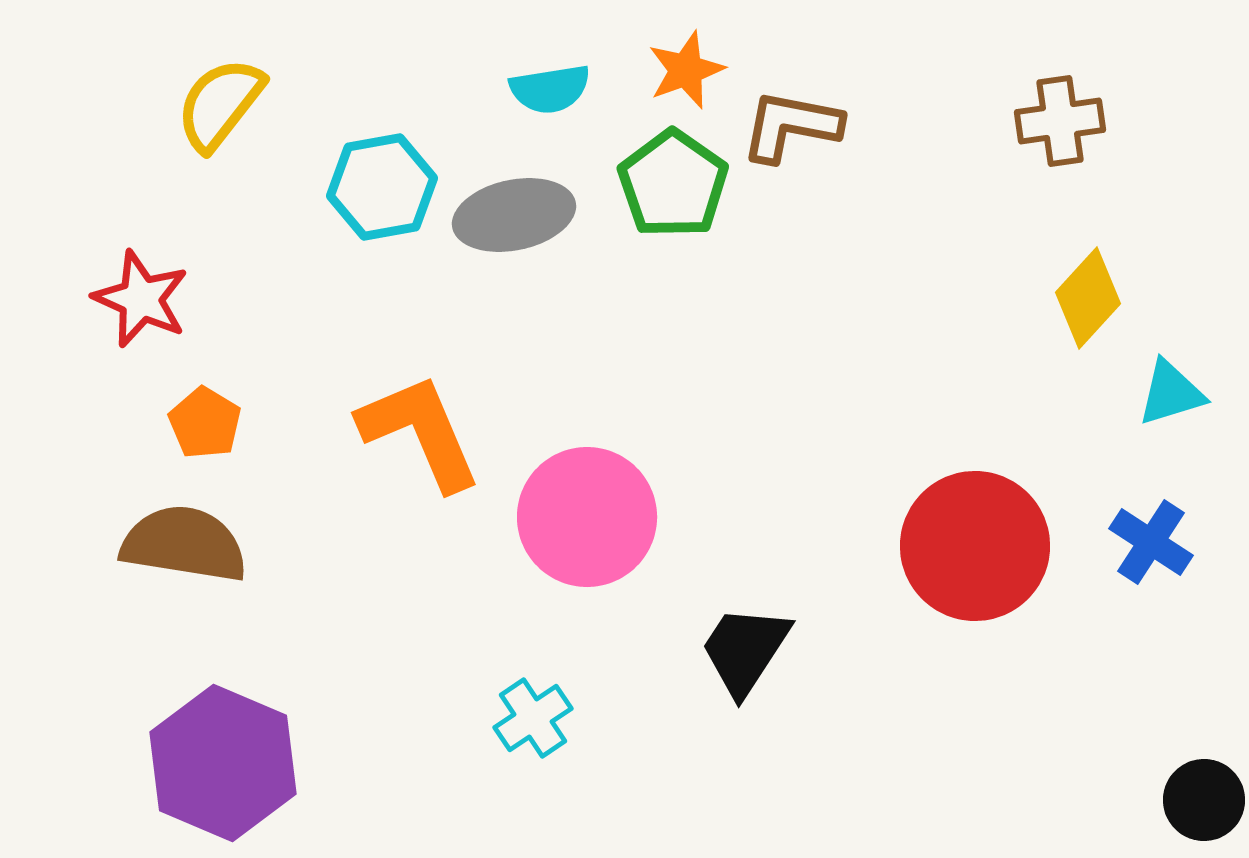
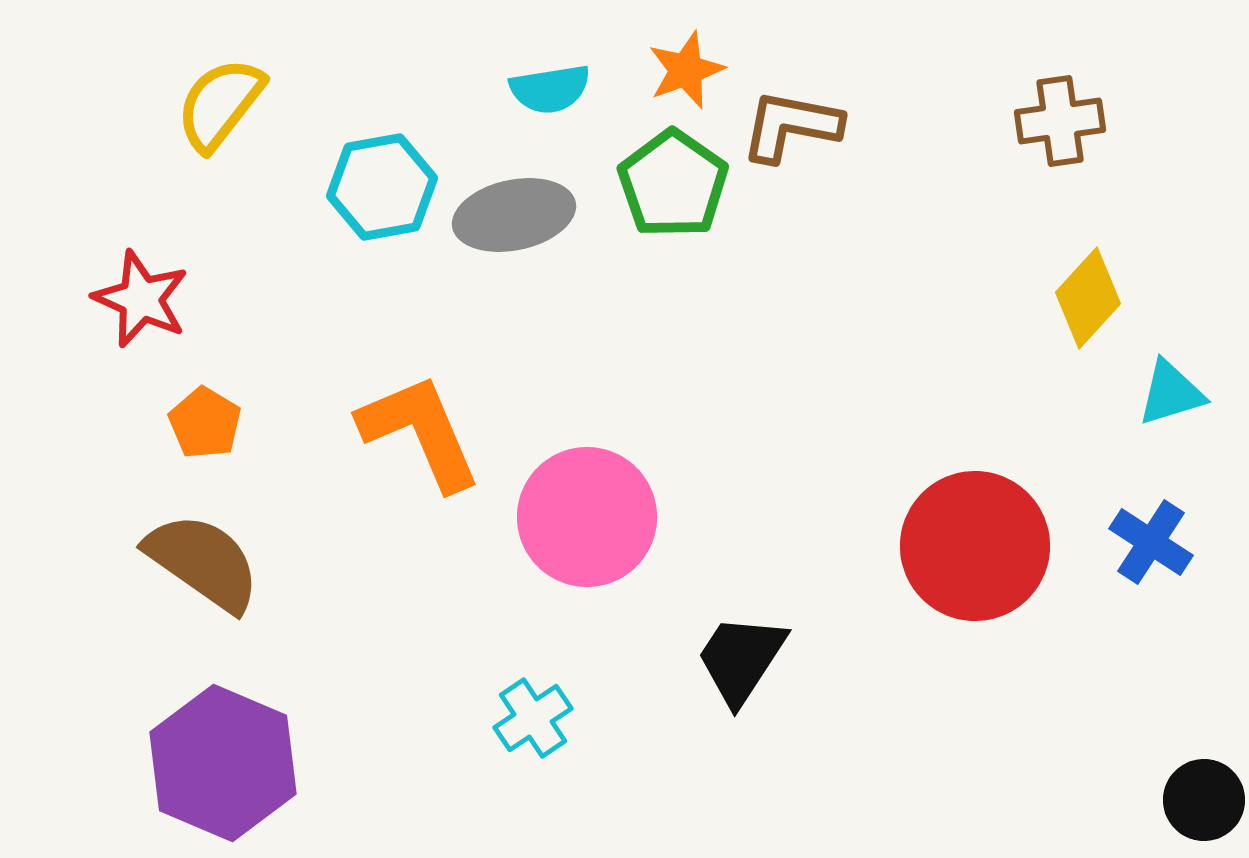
brown semicircle: moved 19 px right, 18 px down; rotated 26 degrees clockwise
black trapezoid: moved 4 px left, 9 px down
